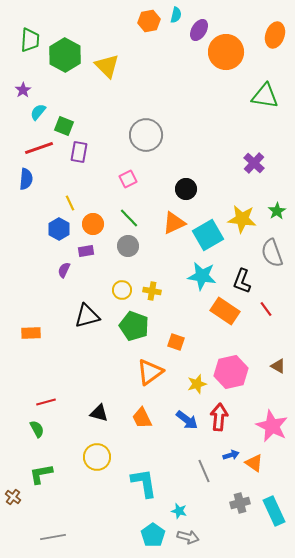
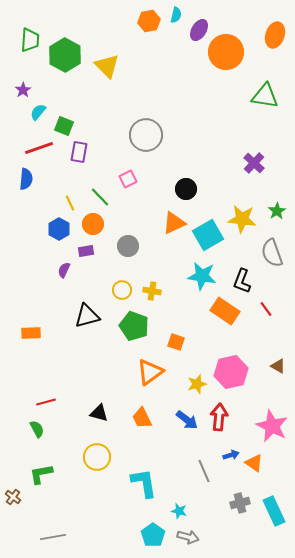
green line at (129, 218): moved 29 px left, 21 px up
